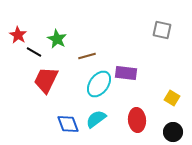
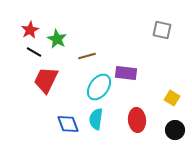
red star: moved 12 px right, 5 px up; rotated 12 degrees clockwise
cyan ellipse: moved 3 px down
cyan semicircle: rotated 45 degrees counterclockwise
black circle: moved 2 px right, 2 px up
